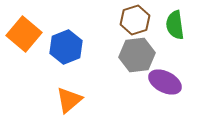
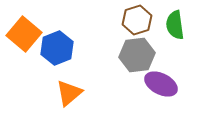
brown hexagon: moved 2 px right
blue hexagon: moved 9 px left, 1 px down
purple ellipse: moved 4 px left, 2 px down
orange triangle: moved 7 px up
